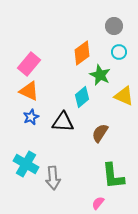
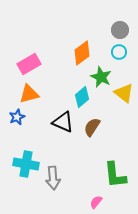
gray circle: moved 6 px right, 4 px down
pink rectangle: rotated 20 degrees clockwise
green star: moved 1 px right, 2 px down
orange triangle: moved 3 px down; rotated 40 degrees counterclockwise
yellow triangle: moved 3 px up; rotated 15 degrees clockwise
blue star: moved 14 px left
black triangle: rotated 20 degrees clockwise
brown semicircle: moved 8 px left, 6 px up
cyan cross: rotated 20 degrees counterclockwise
green L-shape: moved 2 px right, 1 px up
pink semicircle: moved 2 px left, 1 px up
